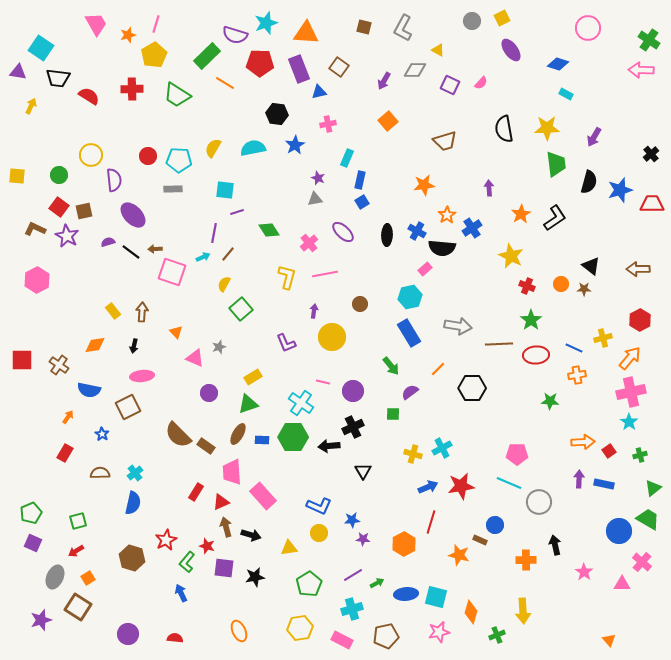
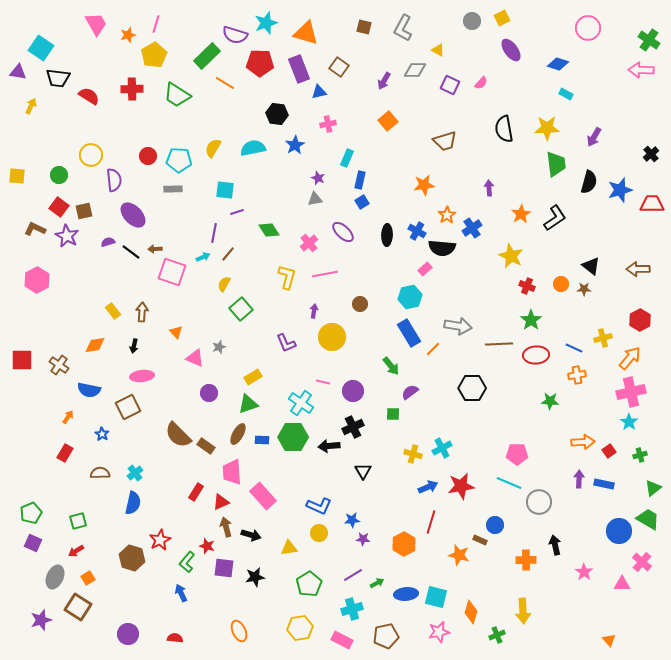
orange triangle at (306, 33): rotated 12 degrees clockwise
orange line at (438, 369): moved 5 px left, 20 px up
red star at (166, 540): moved 6 px left
